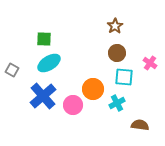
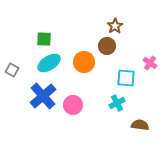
brown circle: moved 10 px left, 7 px up
cyan square: moved 2 px right, 1 px down
orange circle: moved 9 px left, 27 px up
